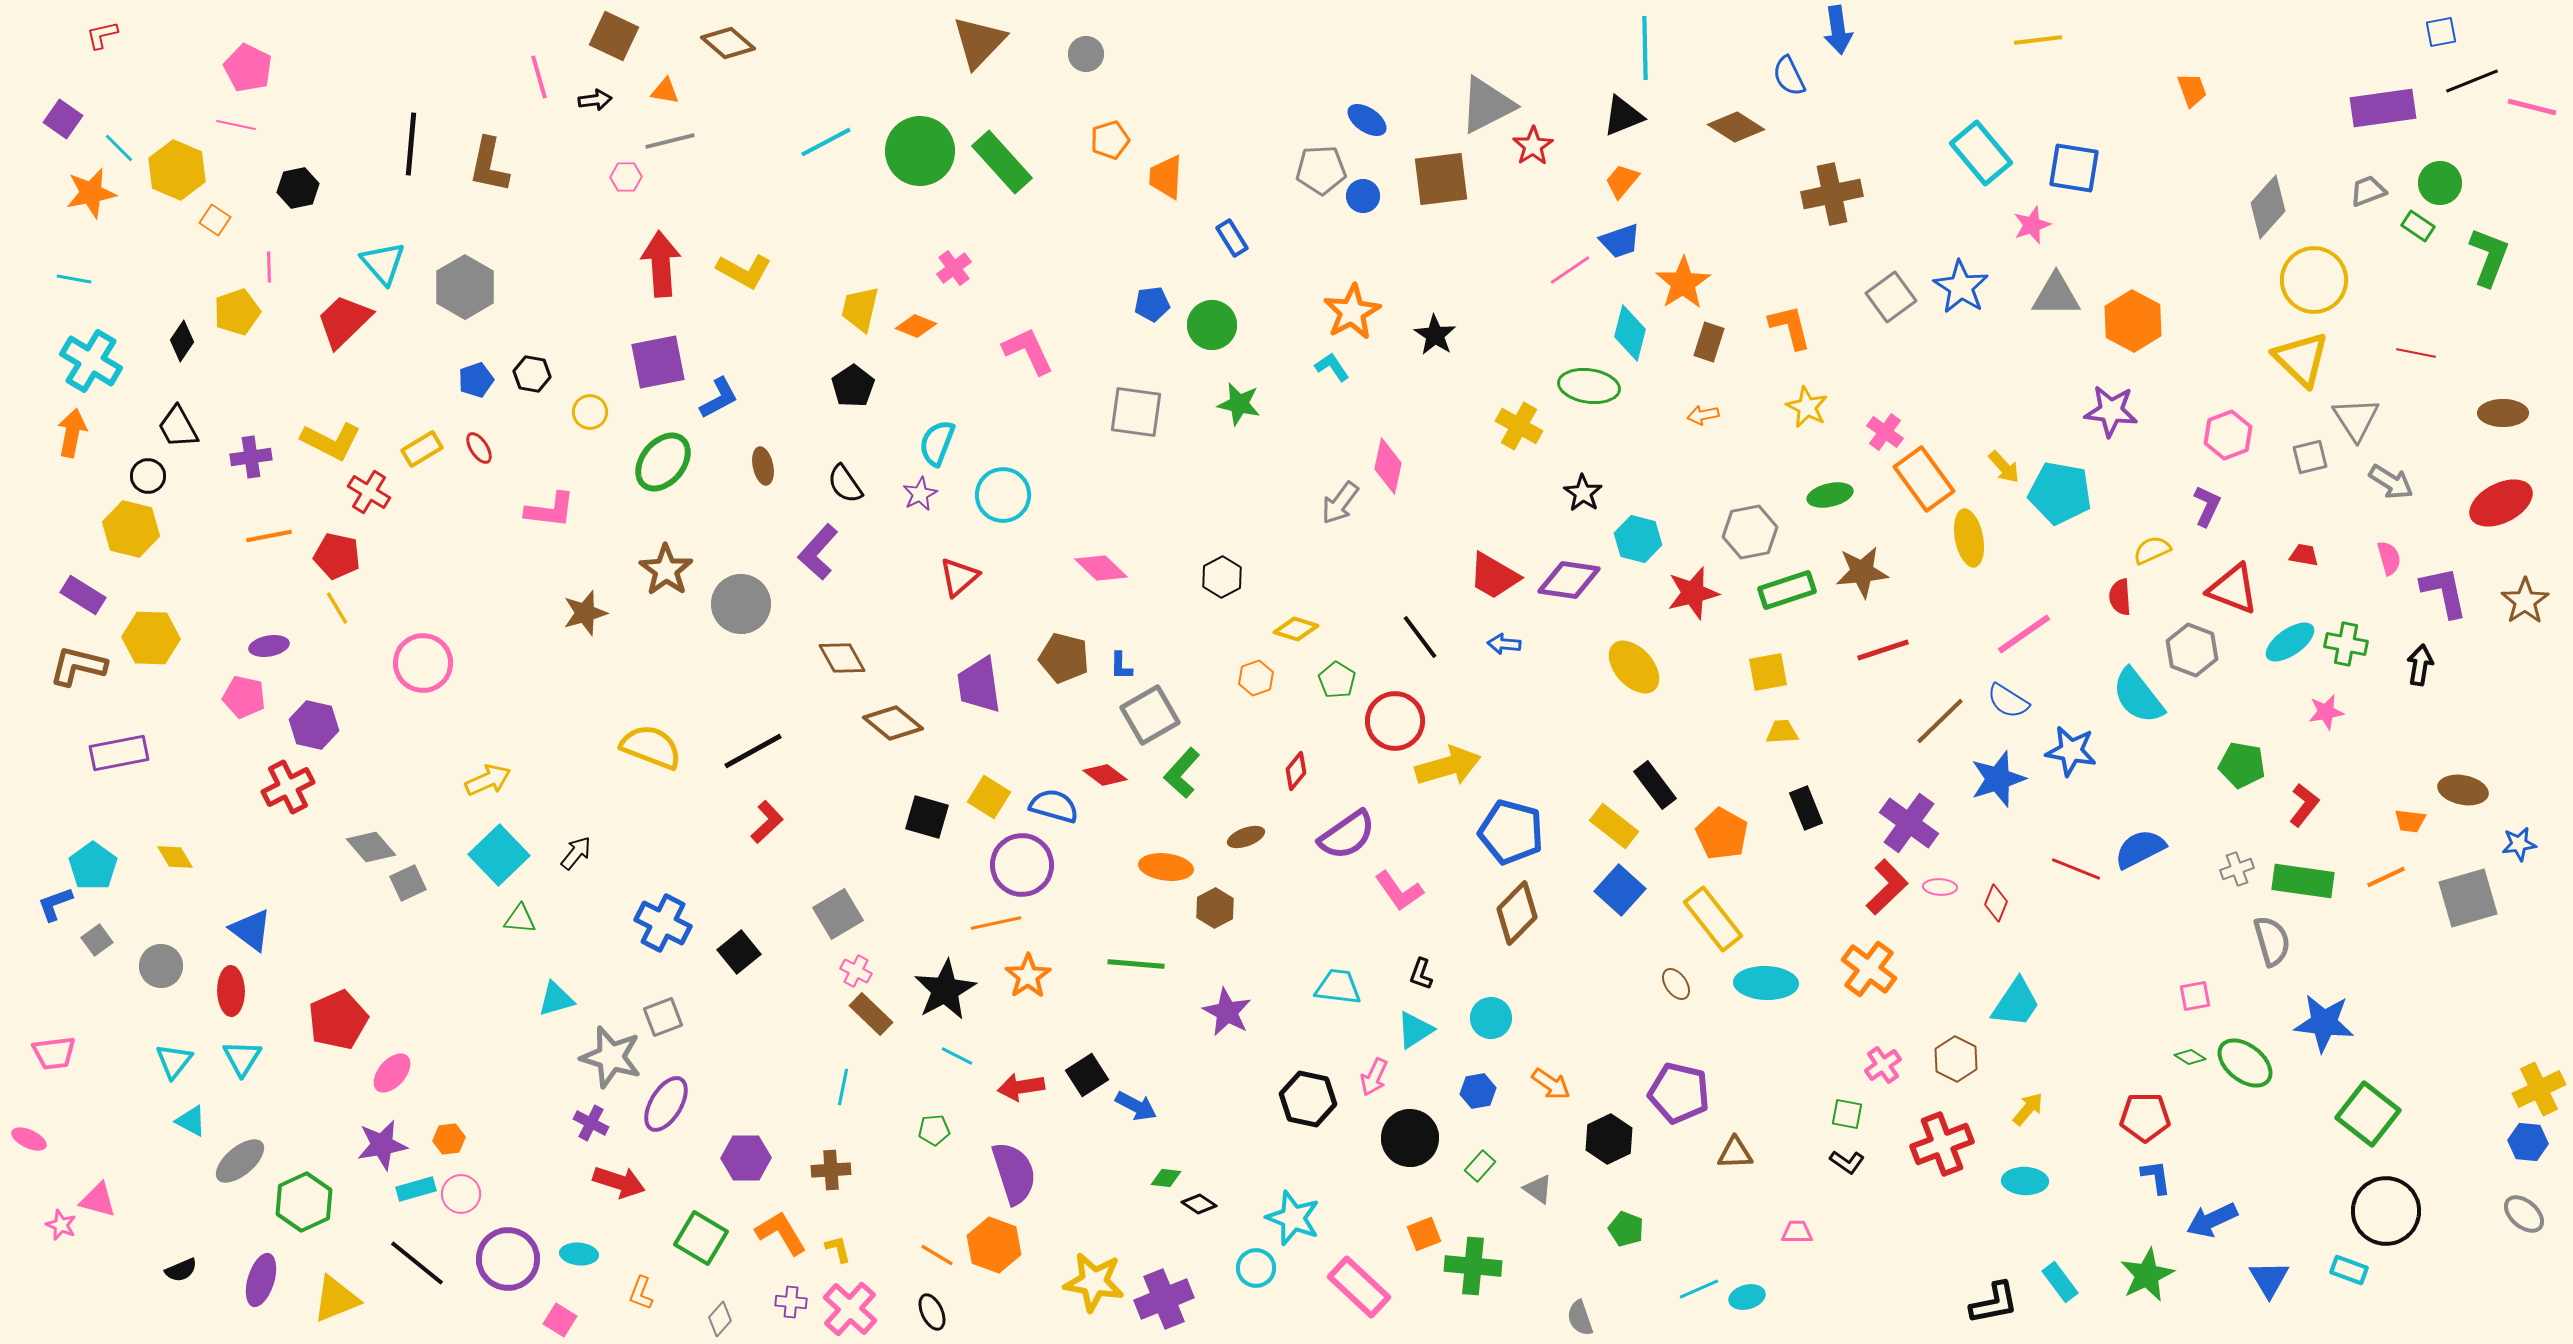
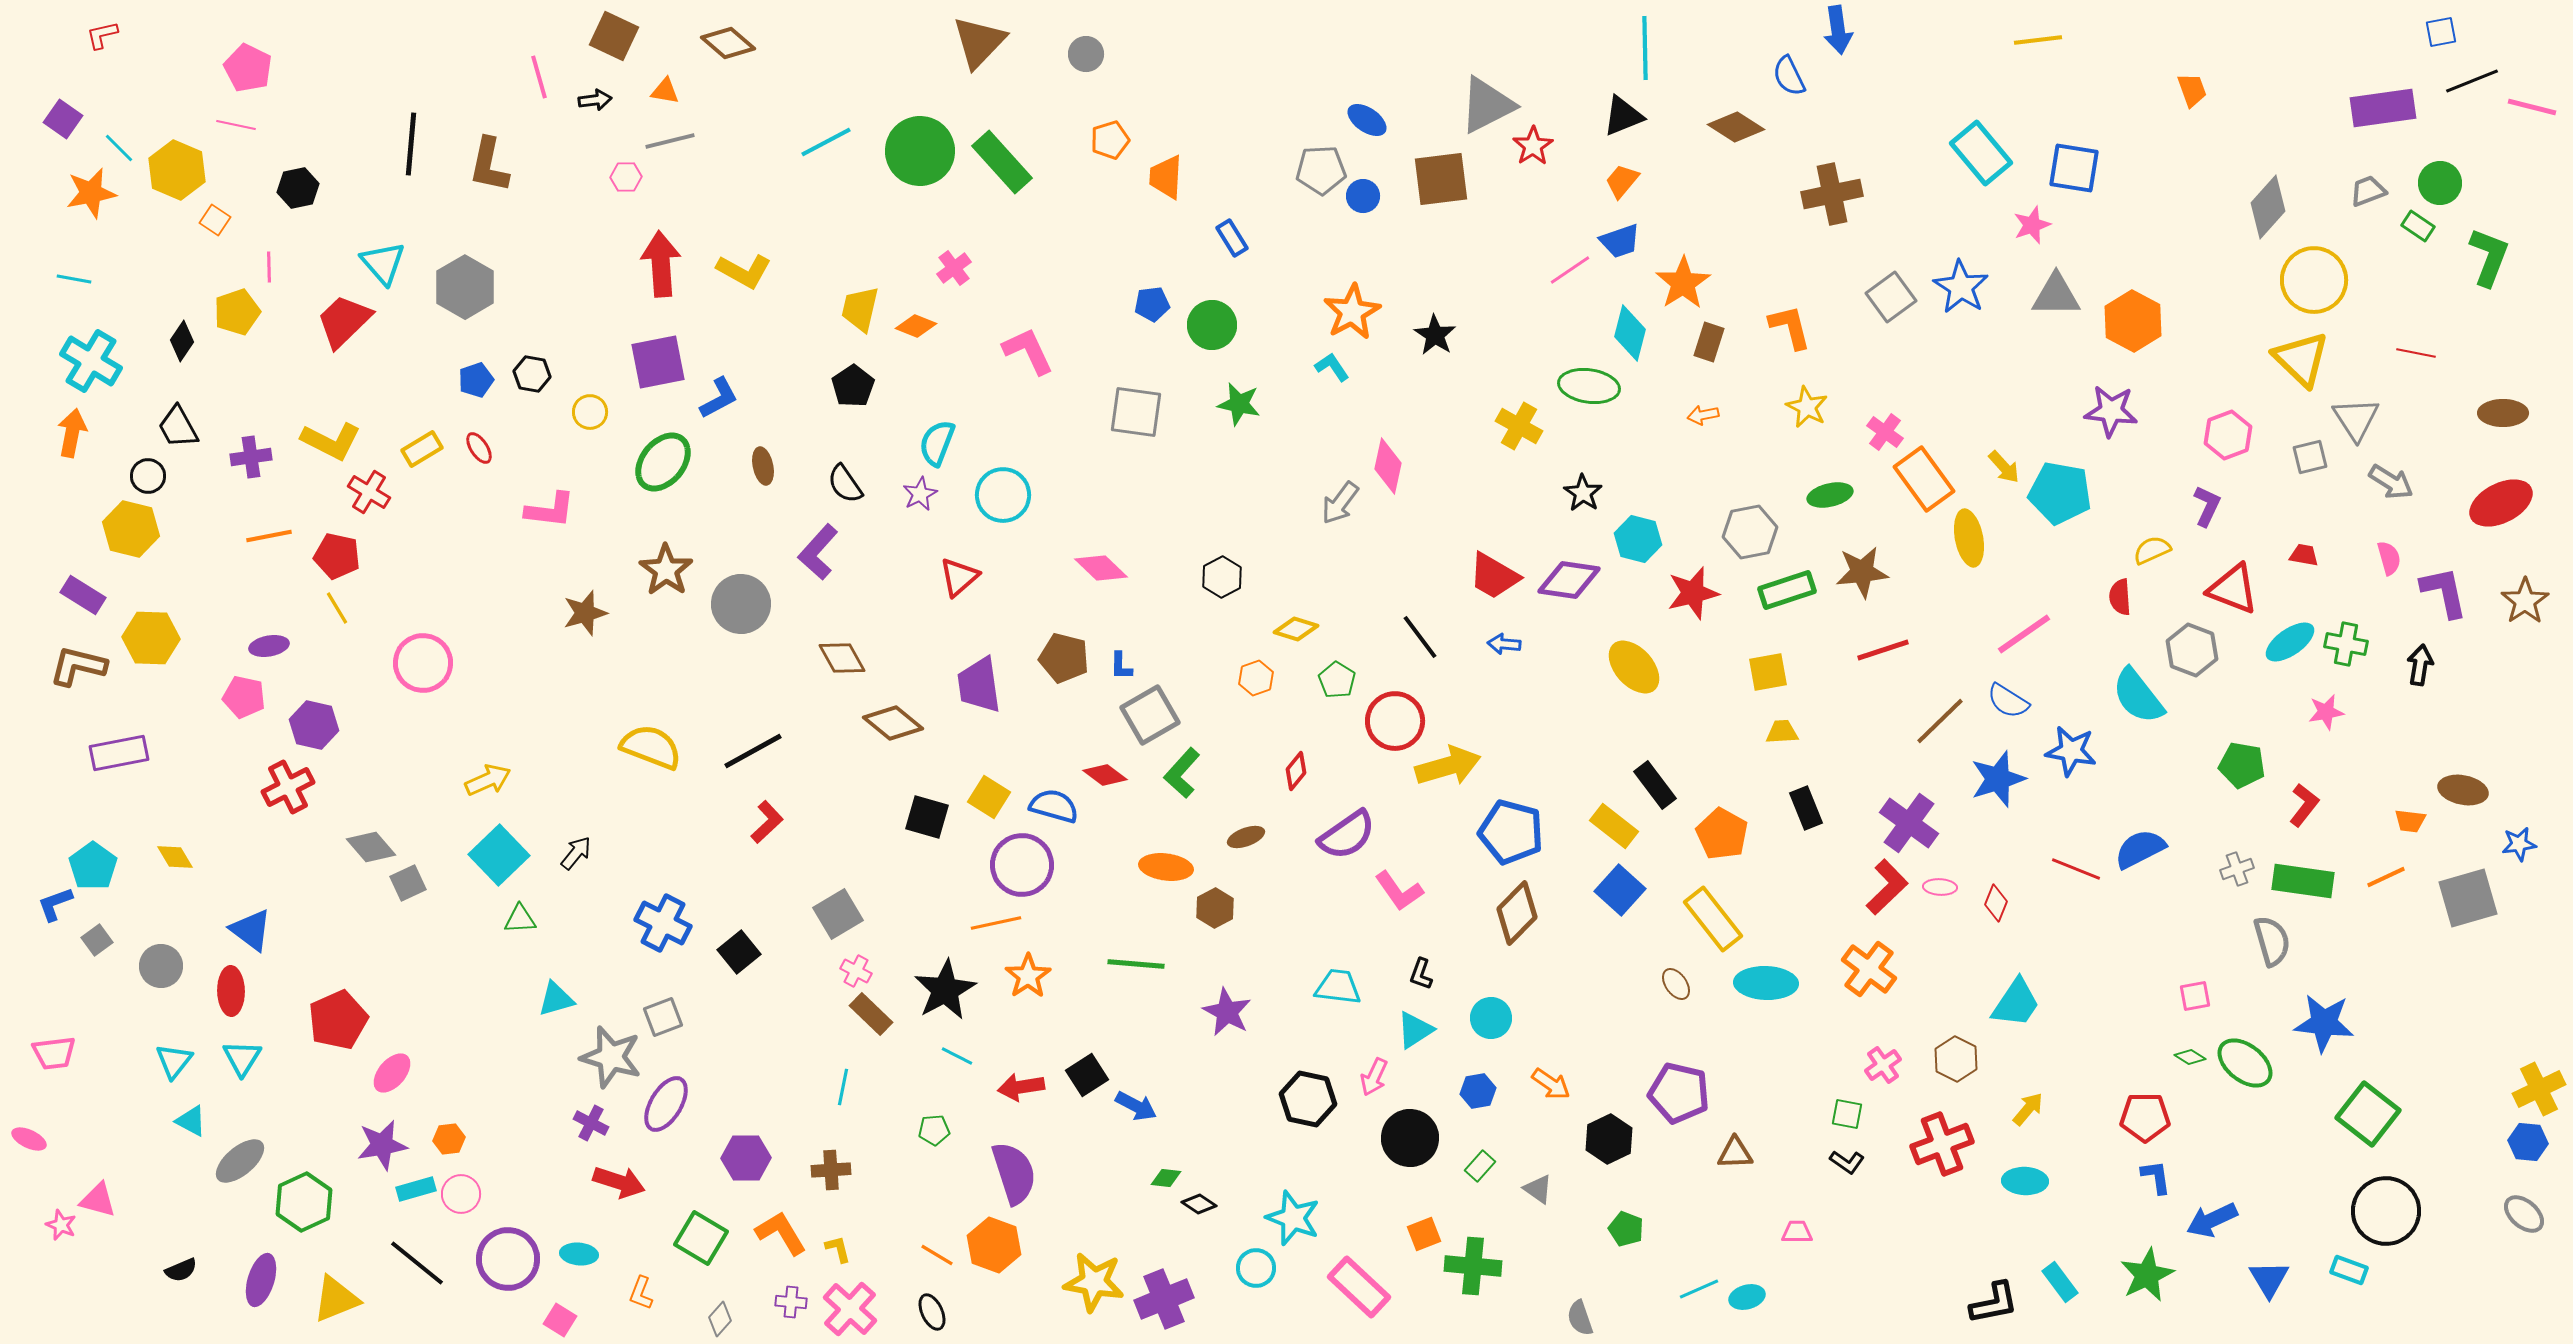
green triangle at (520, 919): rotated 8 degrees counterclockwise
